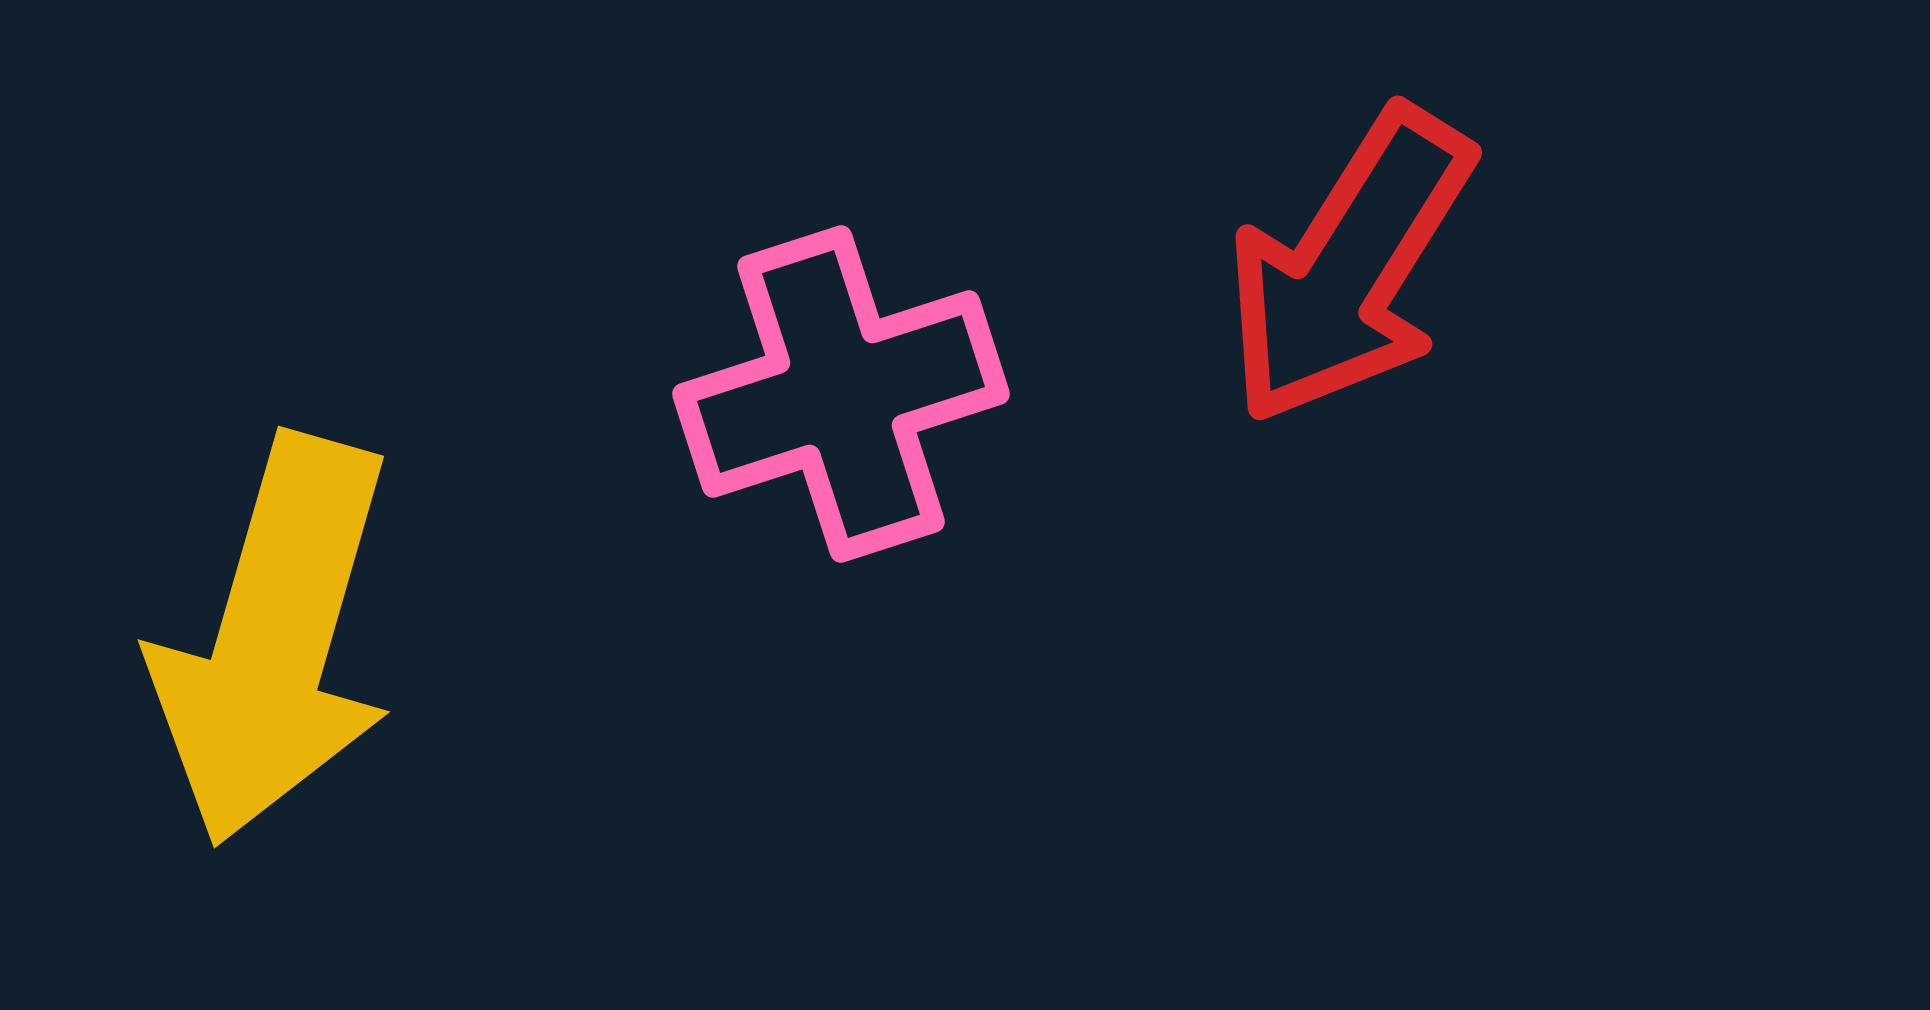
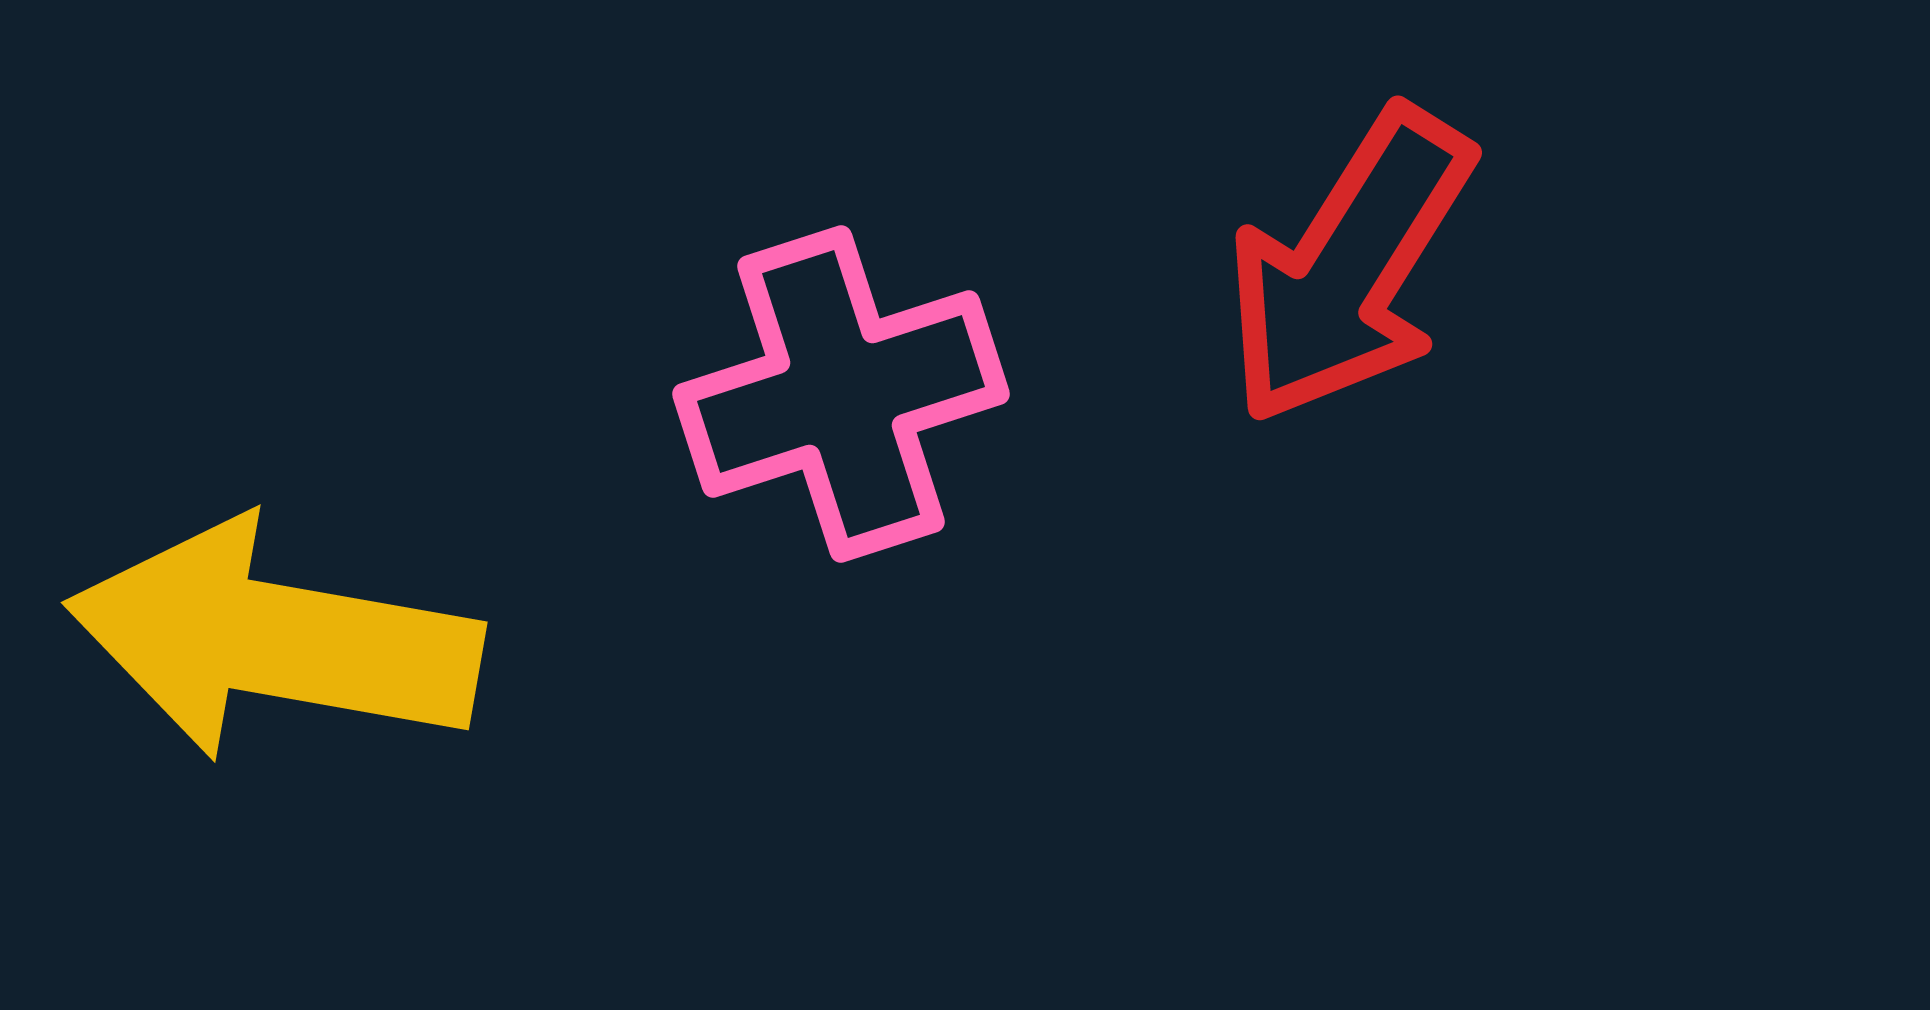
yellow arrow: rotated 84 degrees clockwise
